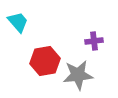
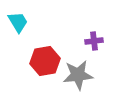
cyan trapezoid: rotated 10 degrees clockwise
